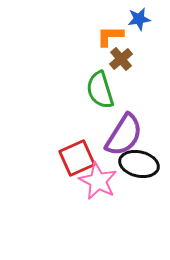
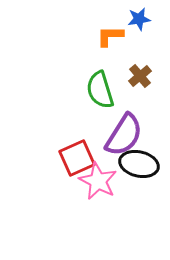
brown cross: moved 19 px right, 17 px down
